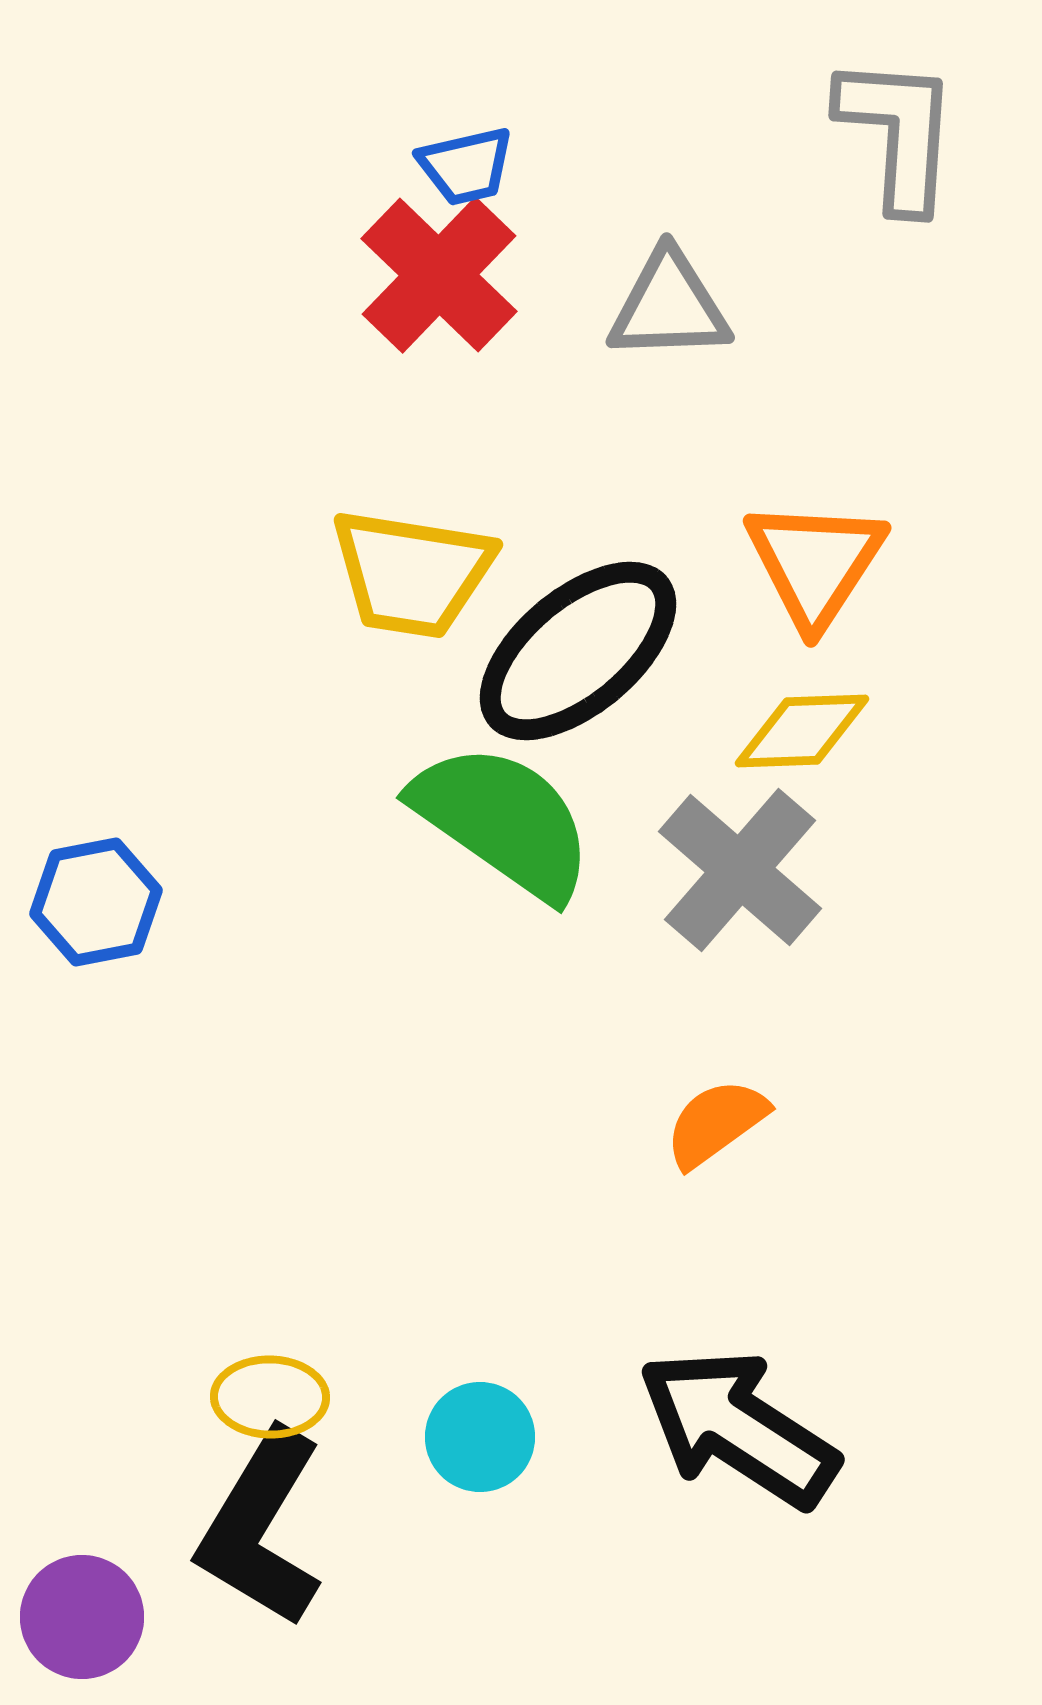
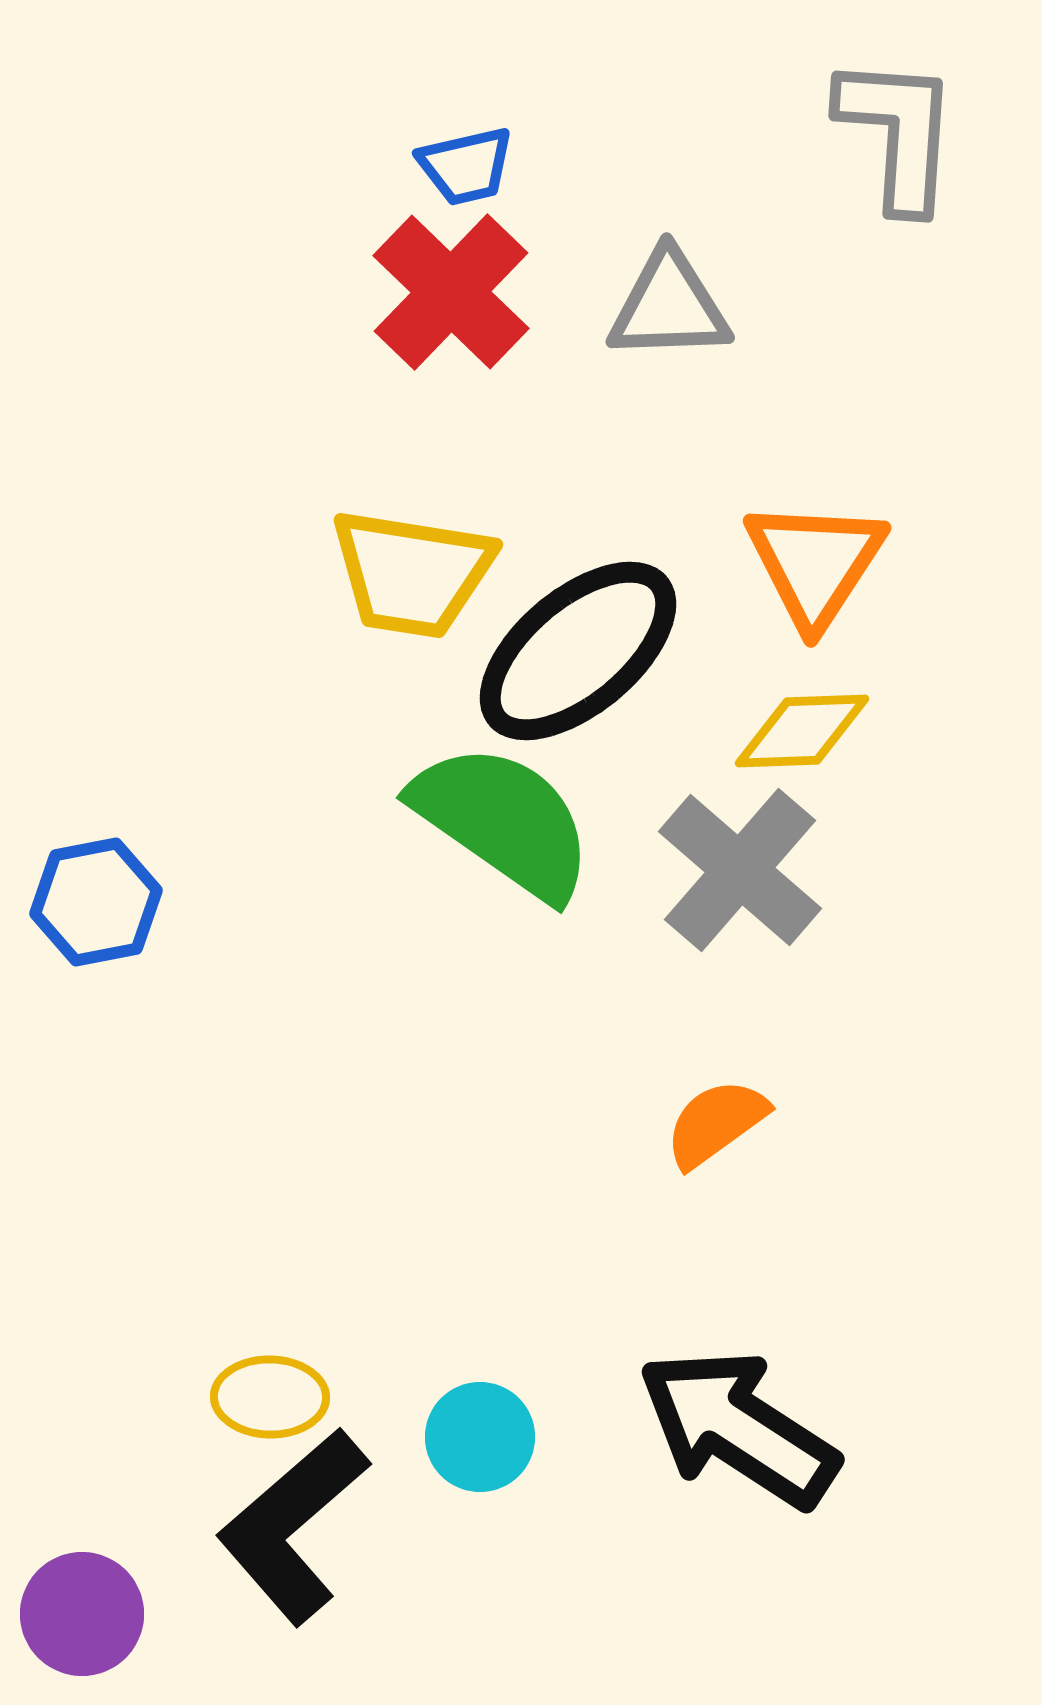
red cross: moved 12 px right, 17 px down
black L-shape: moved 32 px right, 2 px up; rotated 18 degrees clockwise
purple circle: moved 3 px up
